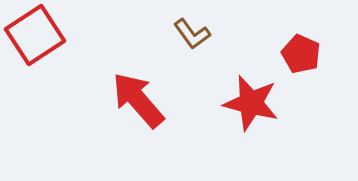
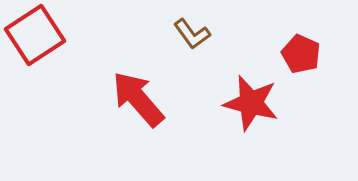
red arrow: moved 1 px up
